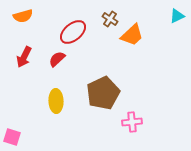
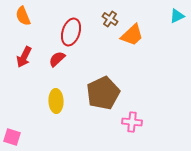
orange semicircle: rotated 84 degrees clockwise
red ellipse: moved 2 px left; rotated 32 degrees counterclockwise
pink cross: rotated 12 degrees clockwise
